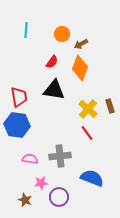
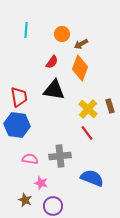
pink star: rotated 24 degrees clockwise
purple circle: moved 6 px left, 9 px down
